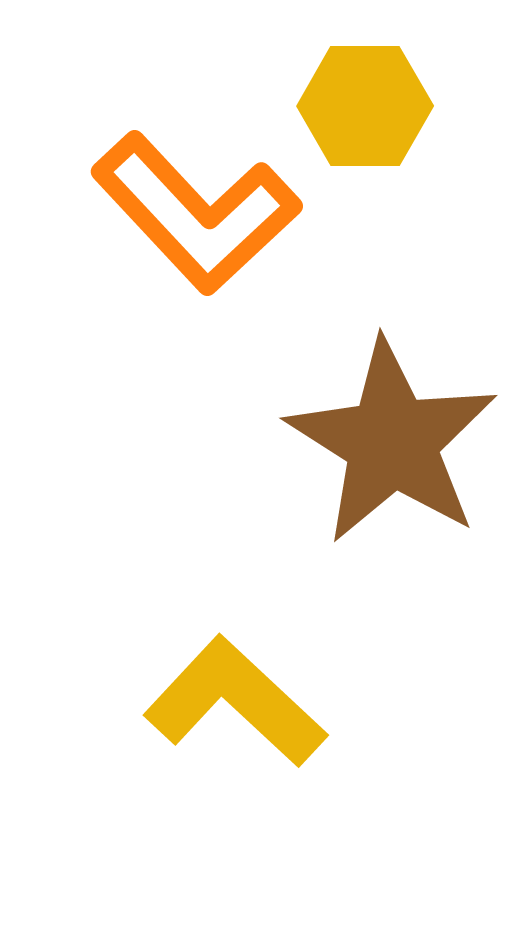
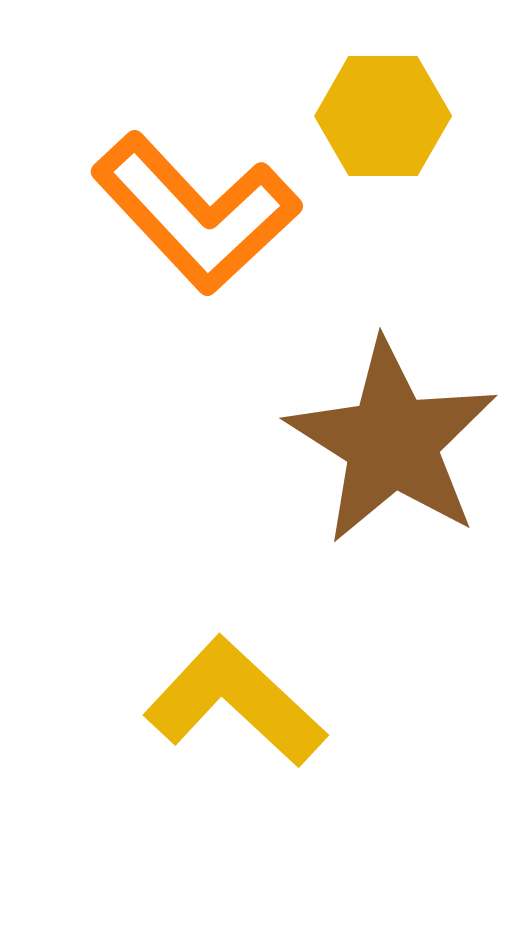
yellow hexagon: moved 18 px right, 10 px down
